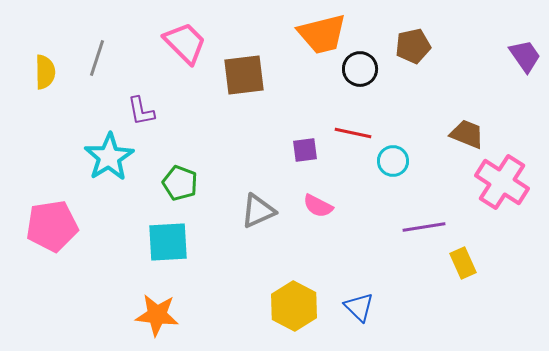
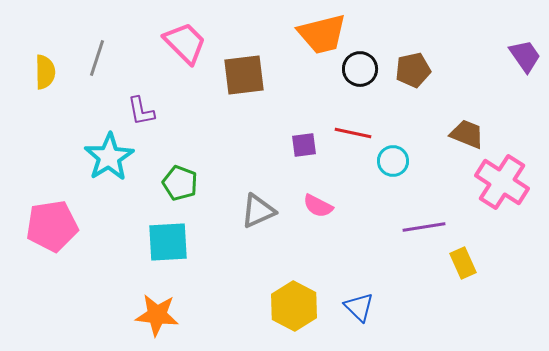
brown pentagon: moved 24 px down
purple square: moved 1 px left, 5 px up
